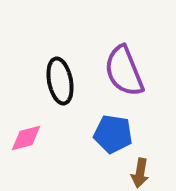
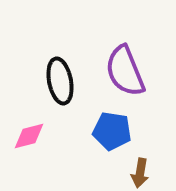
purple semicircle: moved 1 px right
blue pentagon: moved 1 px left, 3 px up
pink diamond: moved 3 px right, 2 px up
